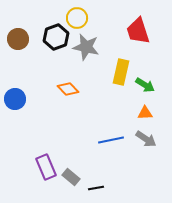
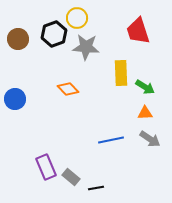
black hexagon: moved 2 px left, 3 px up
gray star: rotated 8 degrees counterclockwise
yellow rectangle: moved 1 px down; rotated 15 degrees counterclockwise
green arrow: moved 2 px down
gray arrow: moved 4 px right
